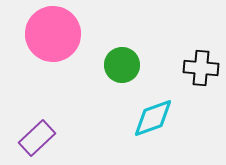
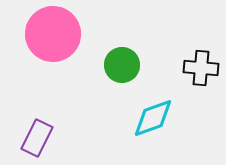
purple rectangle: rotated 21 degrees counterclockwise
